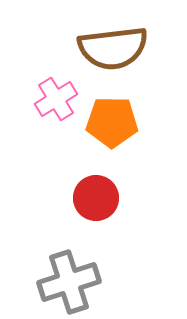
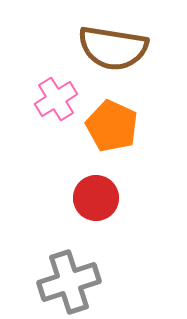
brown semicircle: rotated 16 degrees clockwise
orange pentagon: moved 4 px down; rotated 24 degrees clockwise
